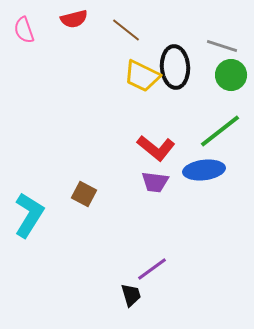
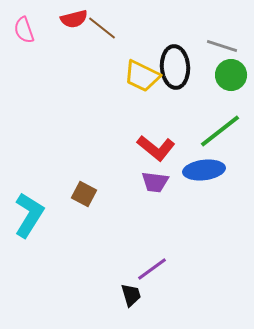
brown line: moved 24 px left, 2 px up
